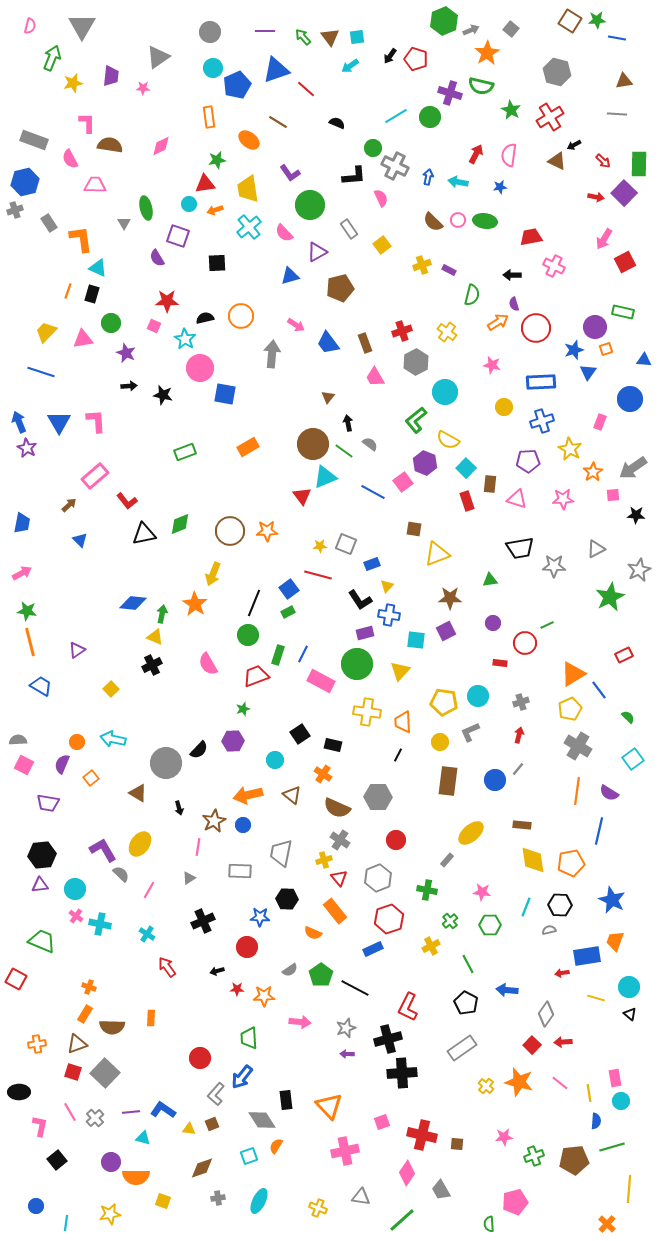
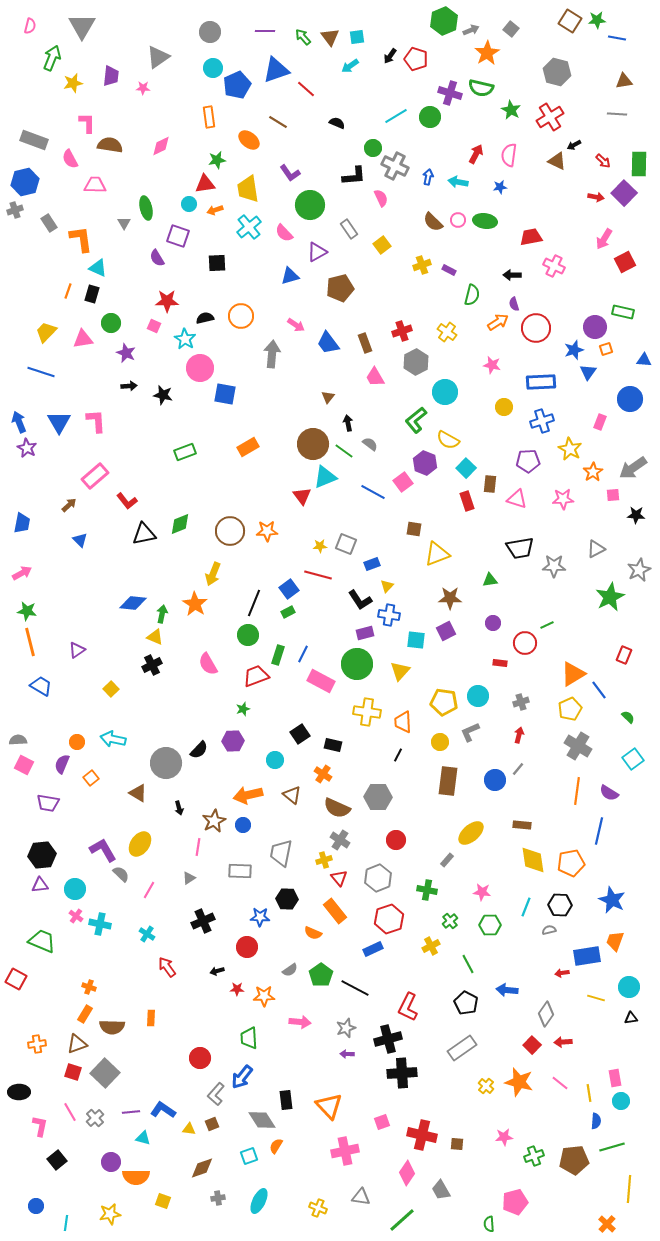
green semicircle at (481, 86): moved 2 px down
red rectangle at (624, 655): rotated 42 degrees counterclockwise
black triangle at (630, 1014): moved 1 px right, 4 px down; rotated 48 degrees counterclockwise
